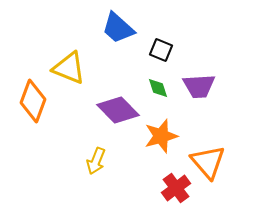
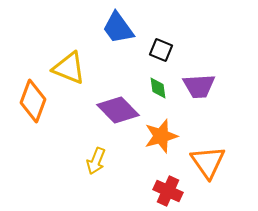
blue trapezoid: rotated 12 degrees clockwise
green diamond: rotated 10 degrees clockwise
orange triangle: rotated 6 degrees clockwise
red cross: moved 8 px left, 3 px down; rotated 28 degrees counterclockwise
